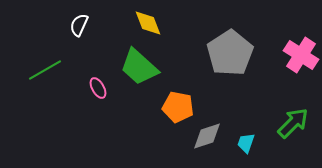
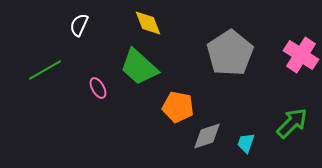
green arrow: moved 1 px left
